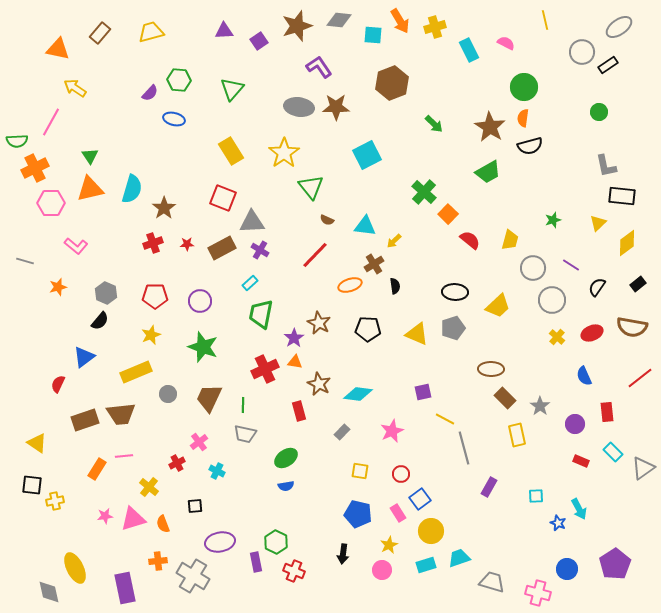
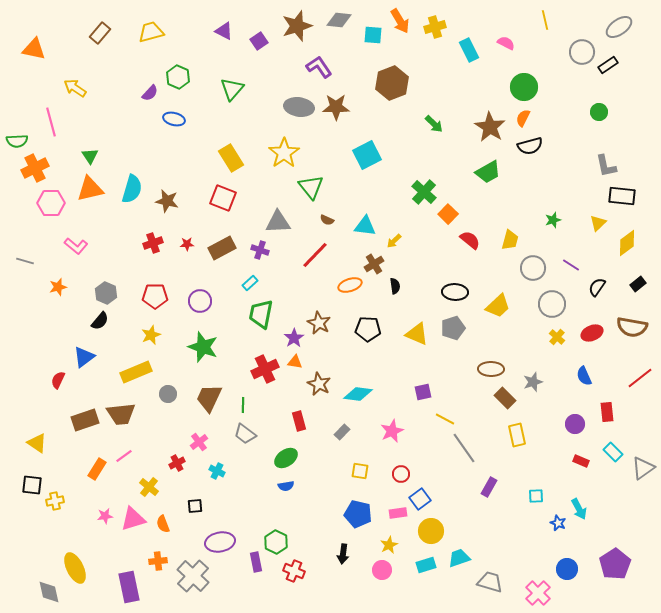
purple triangle at (224, 31): rotated 30 degrees clockwise
orange triangle at (58, 49): moved 24 px left
green hexagon at (179, 80): moved 1 px left, 3 px up; rotated 20 degrees clockwise
orange semicircle at (523, 118): rotated 18 degrees clockwise
pink line at (51, 122): rotated 44 degrees counterclockwise
yellow rectangle at (231, 151): moved 7 px down
brown star at (164, 208): moved 3 px right, 7 px up; rotated 25 degrees counterclockwise
gray triangle at (252, 222): moved 26 px right
purple cross at (260, 250): rotated 12 degrees counterclockwise
gray circle at (552, 300): moved 4 px down
red semicircle at (58, 384): moved 4 px up
gray star at (540, 406): moved 7 px left, 24 px up; rotated 18 degrees clockwise
red rectangle at (299, 411): moved 10 px down
gray trapezoid at (245, 434): rotated 25 degrees clockwise
gray line at (464, 448): rotated 20 degrees counterclockwise
pink line at (124, 456): rotated 30 degrees counterclockwise
pink rectangle at (398, 513): rotated 66 degrees counterclockwise
gray cross at (193, 576): rotated 12 degrees clockwise
gray trapezoid at (492, 582): moved 2 px left
purple rectangle at (125, 588): moved 4 px right, 1 px up
pink cross at (538, 593): rotated 30 degrees clockwise
